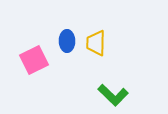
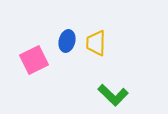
blue ellipse: rotated 15 degrees clockwise
